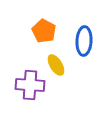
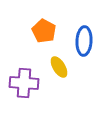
yellow ellipse: moved 3 px right, 2 px down
purple cross: moved 6 px left, 2 px up
